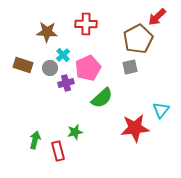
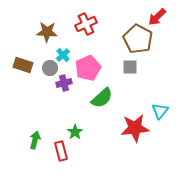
red cross: rotated 25 degrees counterclockwise
brown pentagon: rotated 16 degrees counterclockwise
gray square: rotated 14 degrees clockwise
purple cross: moved 2 px left
cyan triangle: moved 1 px left, 1 px down
green star: rotated 21 degrees counterclockwise
red rectangle: moved 3 px right
